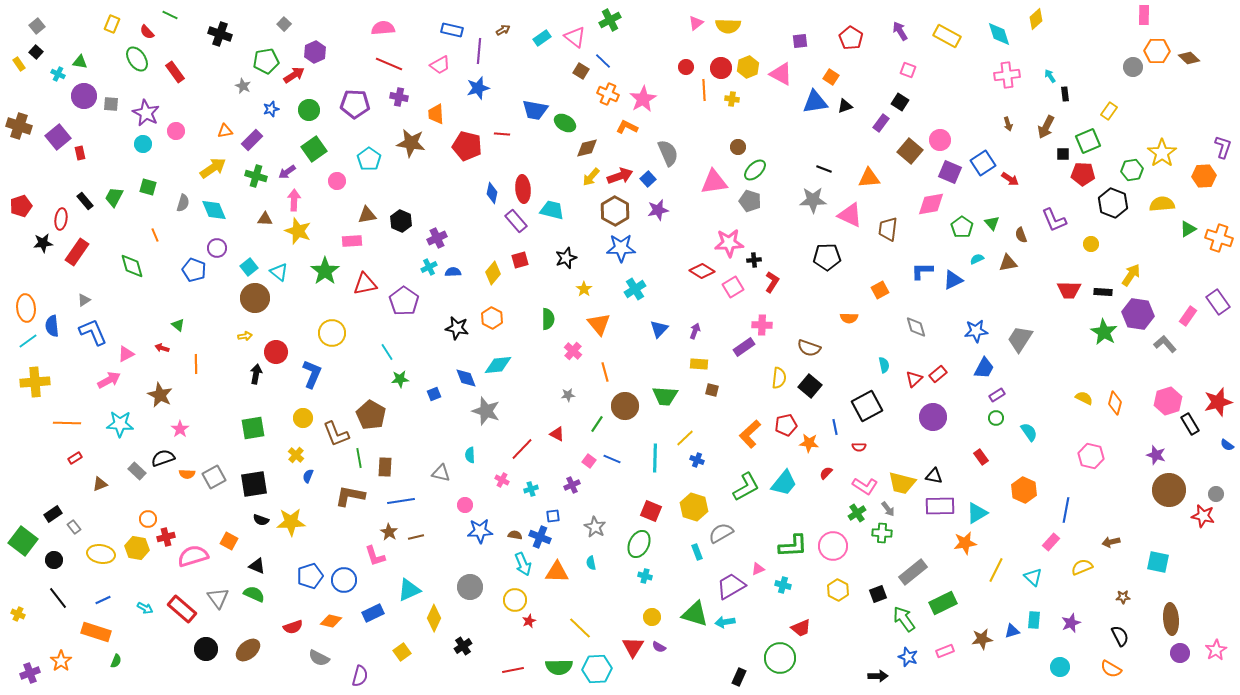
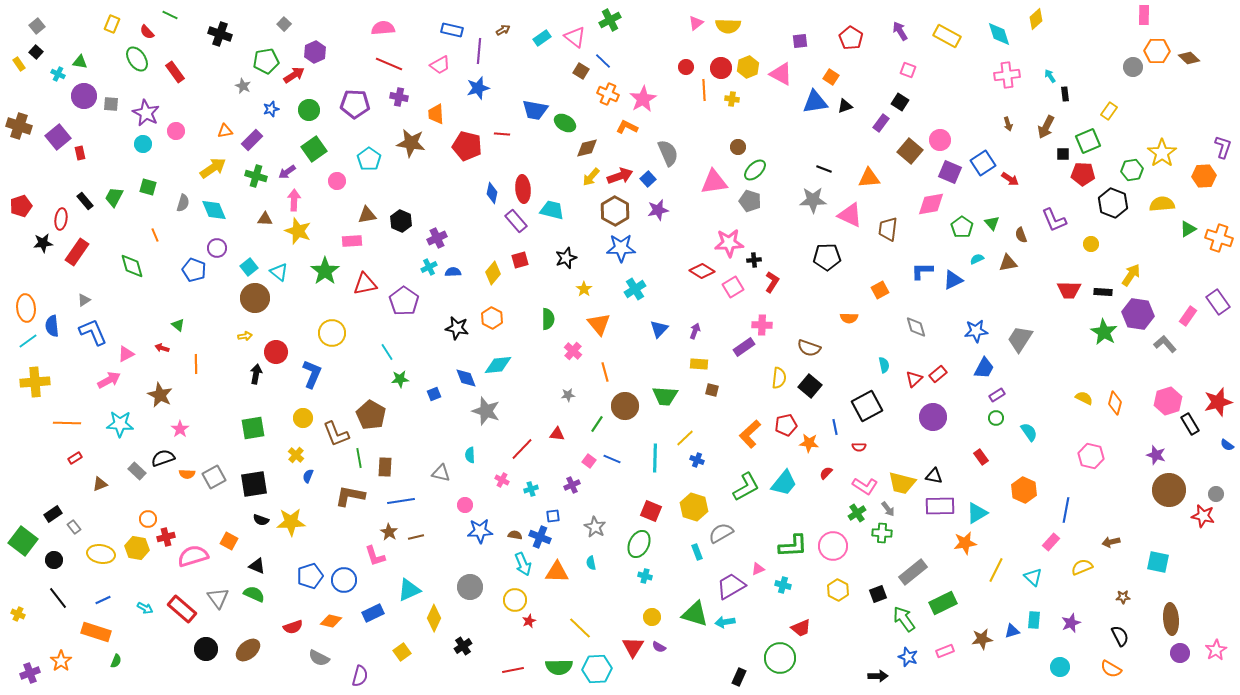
red triangle at (557, 434): rotated 21 degrees counterclockwise
